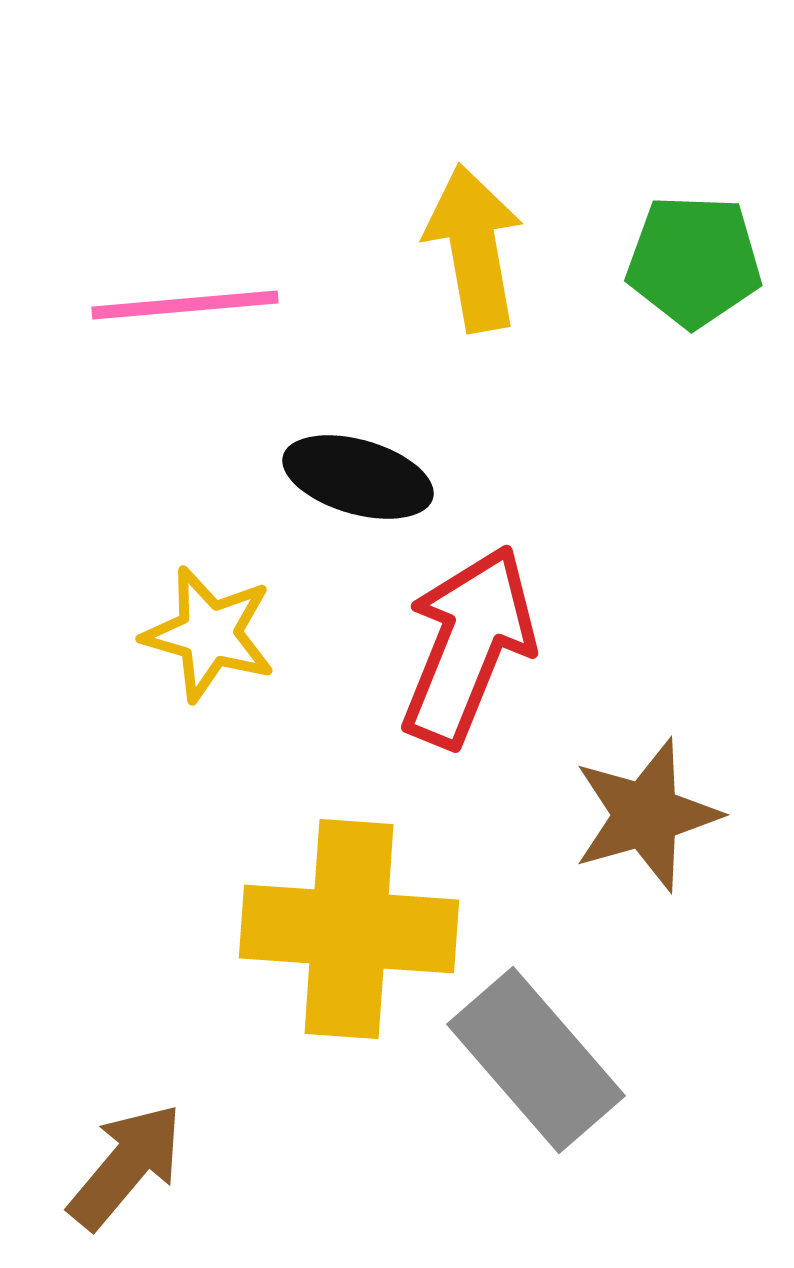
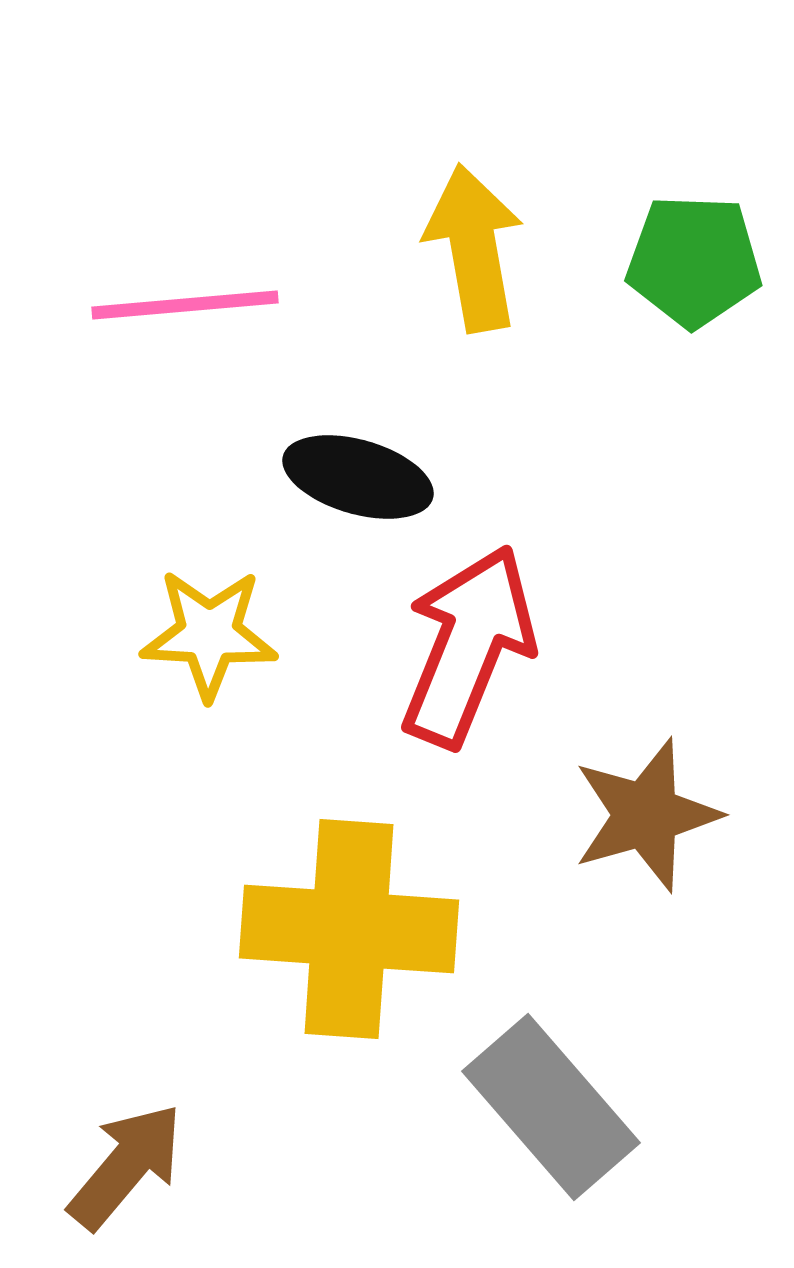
yellow star: rotated 13 degrees counterclockwise
gray rectangle: moved 15 px right, 47 px down
